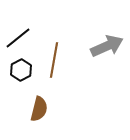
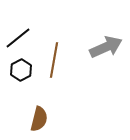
gray arrow: moved 1 px left, 1 px down
brown semicircle: moved 10 px down
